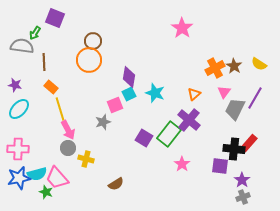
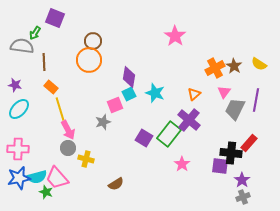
pink star at (182, 28): moved 7 px left, 8 px down
purple line at (255, 98): moved 1 px right, 2 px down; rotated 20 degrees counterclockwise
black cross at (234, 149): moved 3 px left, 4 px down
cyan semicircle at (37, 174): moved 3 px down
